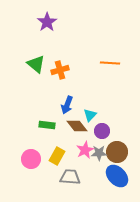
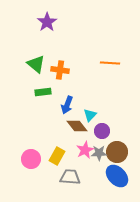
orange cross: rotated 24 degrees clockwise
green rectangle: moved 4 px left, 33 px up; rotated 14 degrees counterclockwise
